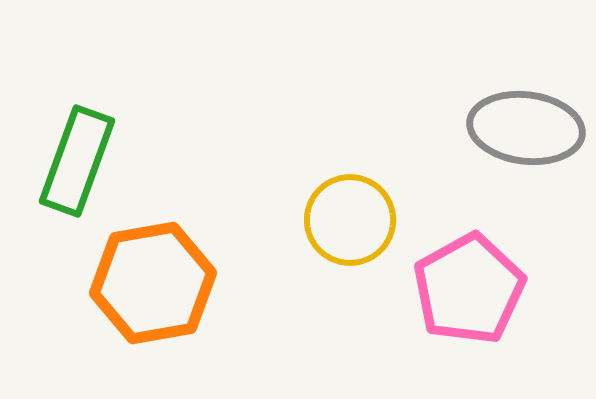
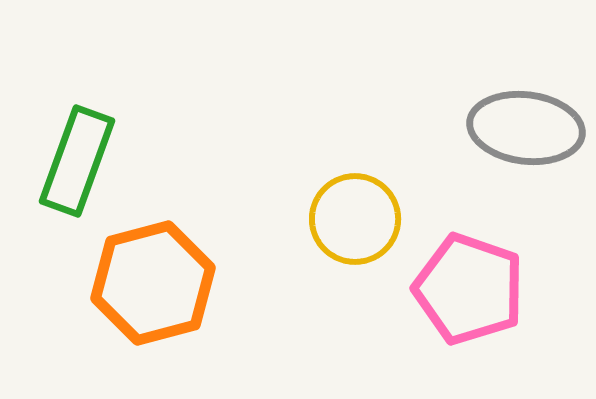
yellow circle: moved 5 px right, 1 px up
orange hexagon: rotated 5 degrees counterclockwise
pink pentagon: rotated 24 degrees counterclockwise
